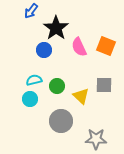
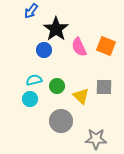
black star: moved 1 px down
gray square: moved 2 px down
